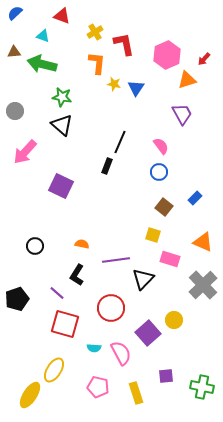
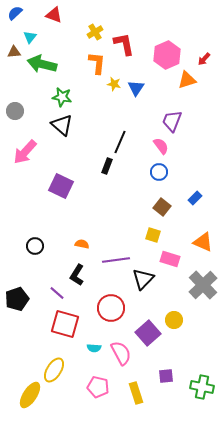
red triangle at (62, 16): moved 8 px left, 1 px up
cyan triangle at (43, 36): moved 13 px left, 1 px down; rotated 48 degrees clockwise
purple trapezoid at (182, 114): moved 10 px left, 7 px down; rotated 130 degrees counterclockwise
brown square at (164, 207): moved 2 px left
